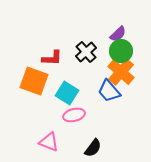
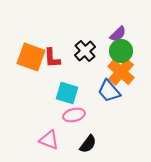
black cross: moved 1 px left, 1 px up
red L-shape: rotated 85 degrees clockwise
orange square: moved 3 px left, 24 px up
cyan square: rotated 15 degrees counterclockwise
pink triangle: moved 2 px up
black semicircle: moved 5 px left, 4 px up
